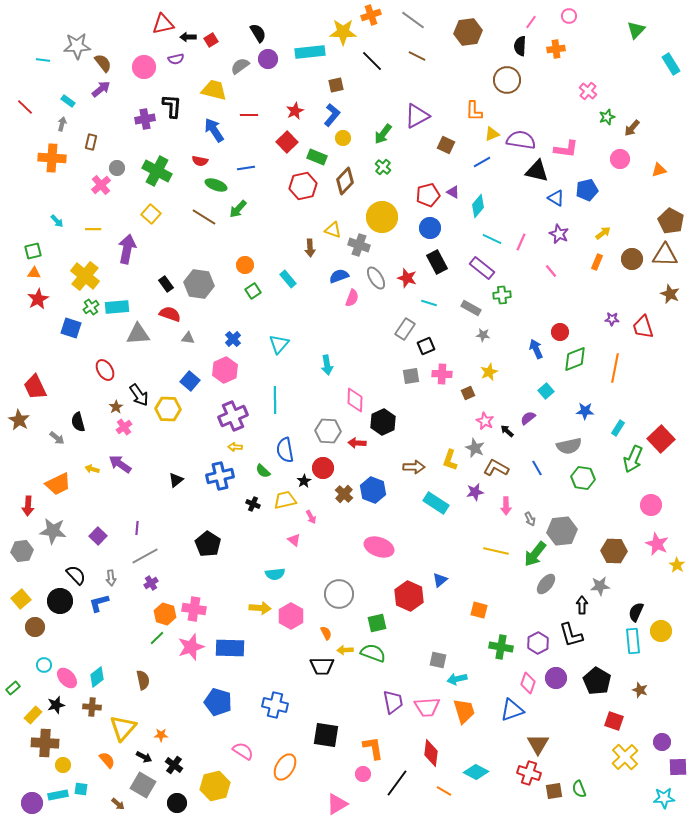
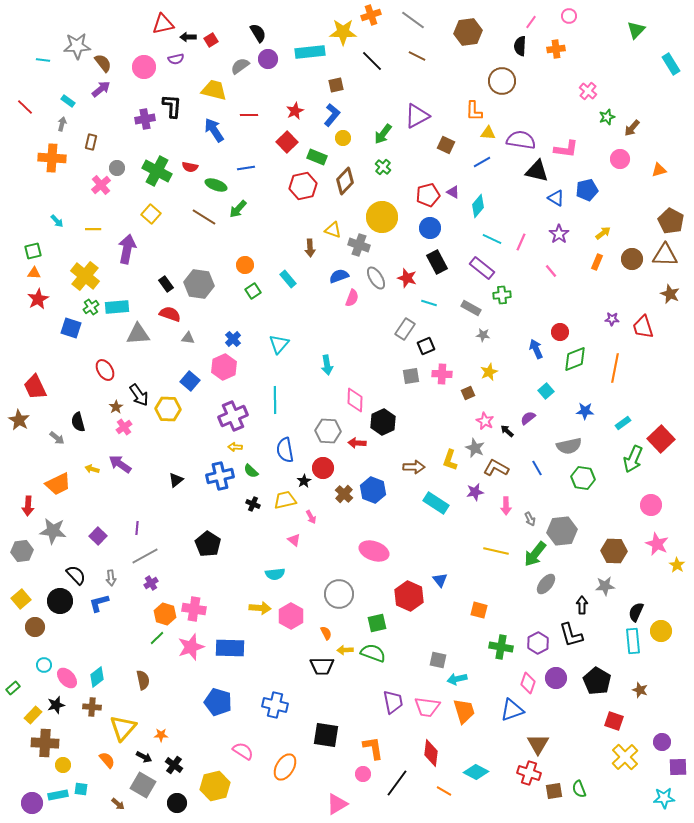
brown circle at (507, 80): moved 5 px left, 1 px down
yellow triangle at (492, 134): moved 4 px left, 1 px up; rotated 28 degrees clockwise
red semicircle at (200, 161): moved 10 px left, 6 px down
purple star at (559, 234): rotated 12 degrees clockwise
pink hexagon at (225, 370): moved 1 px left, 3 px up
cyan rectangle at (618, 428): moved 5 px right, 5 px up; rotated 21 degrees clockwise
green semicircle at (263, 471): moved 12 px left
pink ellipse at (379, 547): moved 5 px left, 4 px down
blue triangle at (440, 580): rotated 28 degrees counterclockwise
gray star at (600, 586): moved 5 px right
pink trapezoid at (427, 707): rotated 12 degrees clockwise
